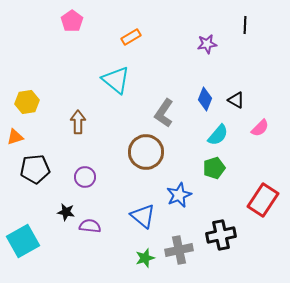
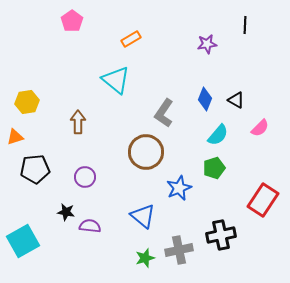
orange rectangle: moved 2 px down
blue star: moved 7 px up
